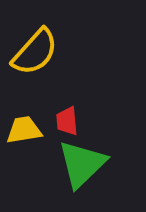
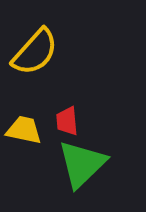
yellow trapezoid: rotated 21 degrees clockwise
